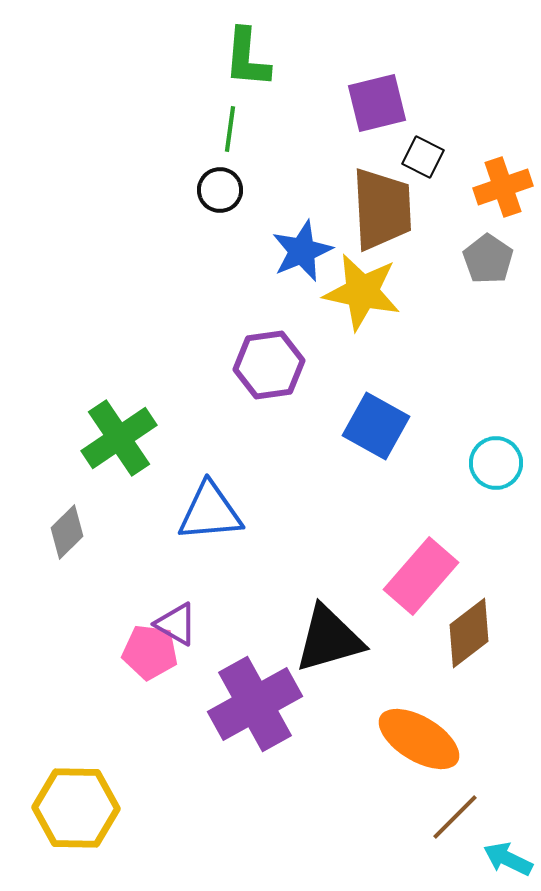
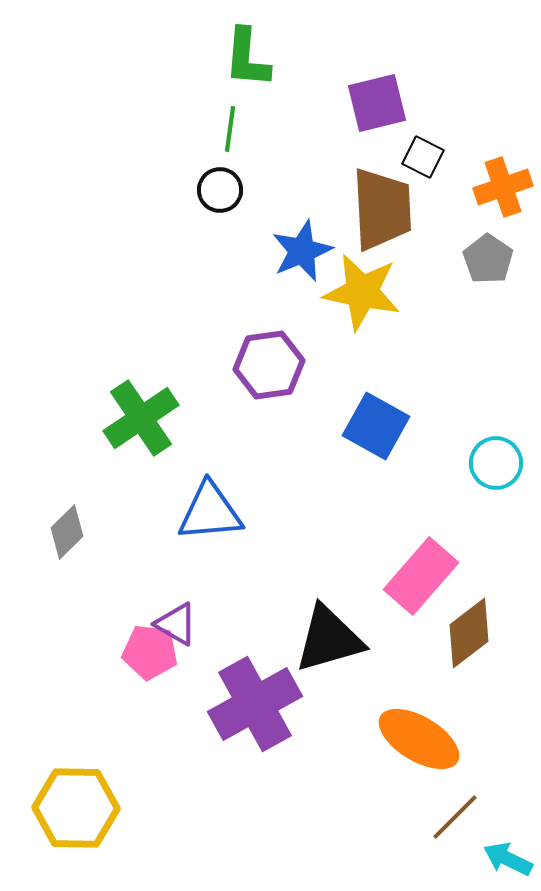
green cross: moved 22 px right, 20 px up
